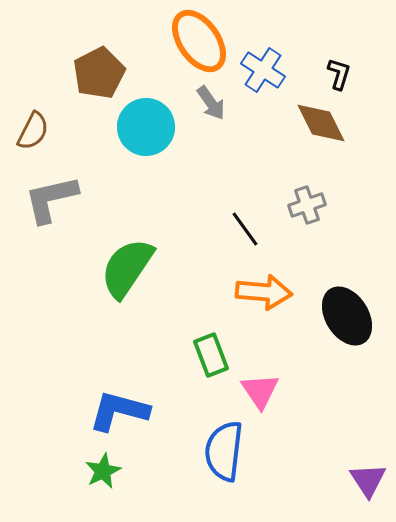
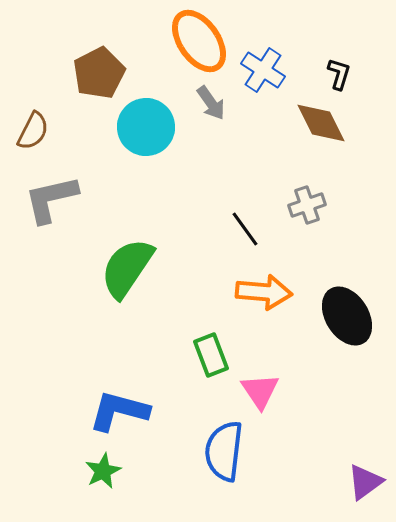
purple triangle: moved 3 px left, 2 px down; rotated 27 degrees clockwise
